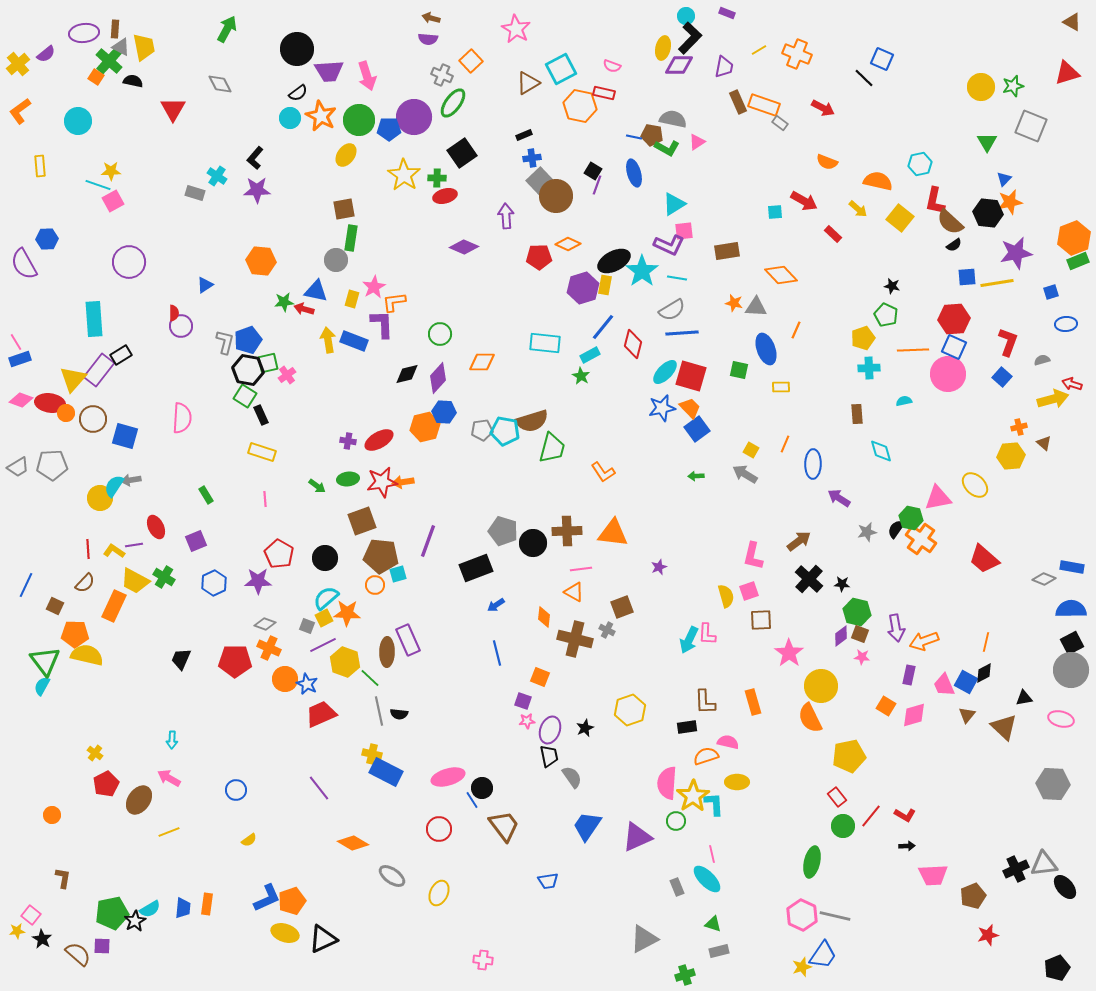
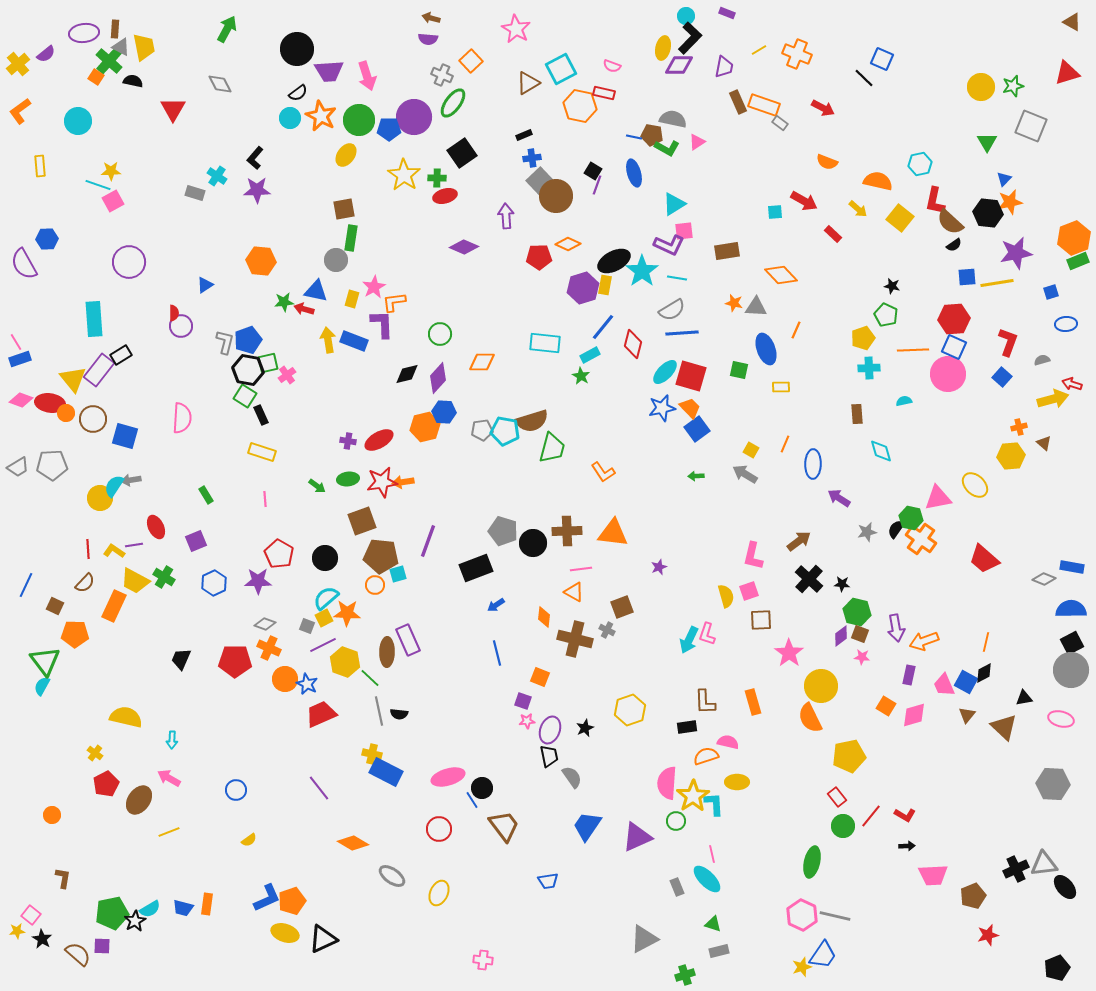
yellow triangle at (73, 379): rotated 20 degrees counterclockwise
pink L-shape at (707, 634): rotated 15 degrees clockwise
yellow semicircle at (87, 655): moved 39 px right, 62 px down
blue trapezoid at (183, 908): rotated 100 degrees clockwise
